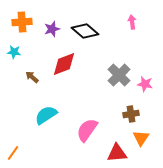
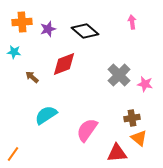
purple star: moved 4 px left
brown cross: moved 1 px right, 4 px down
orange triangle: moved 2 px left; rotated 24 degrees counterclockwise
orange line: moved 1 px down
